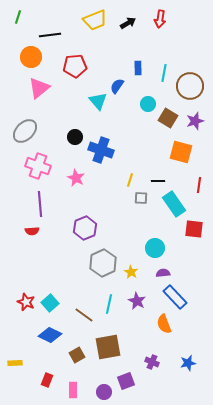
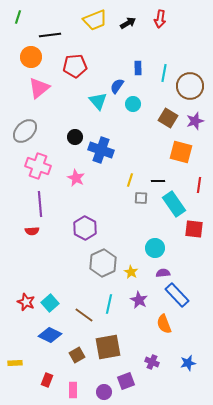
cyan circle at (148, 104): moved 15 px left
purple hexagon at (85, 228): rotated 10 degrees counterclockwise
blue rectangle at (175, 297): moved 2 px right, 2 px up
purple star at (137, 301): moved 2 px right, 1 px up
